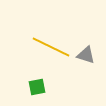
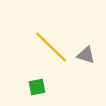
yellow line: rotated 18 degrees clockwise
